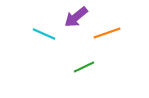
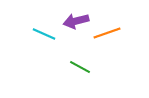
purple arrow: moved 4 px down; rotated 25 degrees clockwise
green line: moved 4 px left; rotated 55 degrees clockwise
